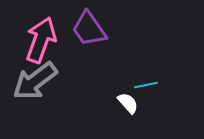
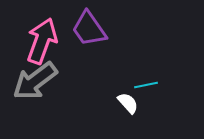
pink arrow: moved 1 px right, 1 px down
